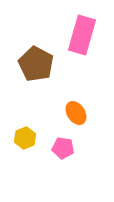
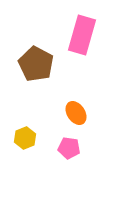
pink pentagon: moved 6 px right
